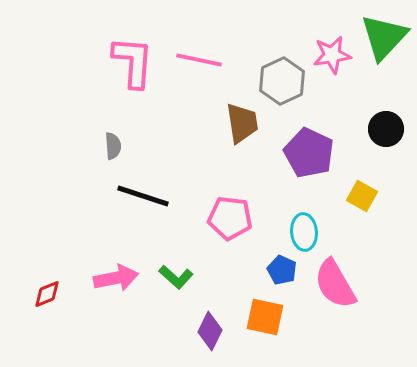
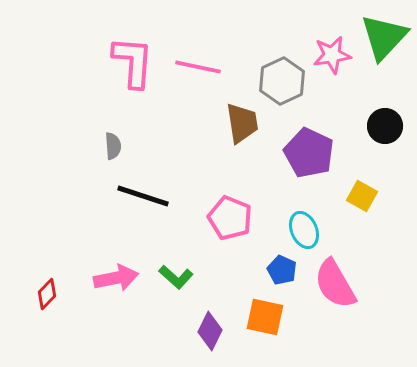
pink line: moved 1 px left, 7 px down
black circle: moved 1 px left, 3 px up
pink pentagon: rotated 15 degrees clockwise
cyan ellipse: moved 2 px up; rotated 18 degrees counterclockwise
red diamond: rotated 24 degrees counterclockwise
